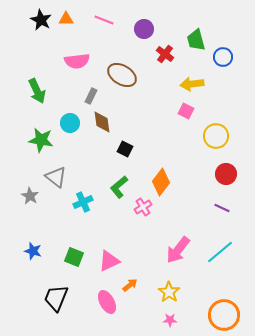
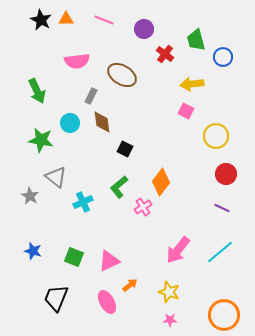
yellow star: rotated 15 degrees counterclockwise
